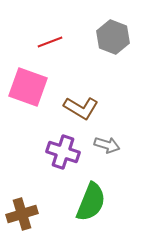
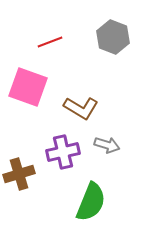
purple cross: rotated 32 degrees counterclockwise
brown cross: moved 3 px left, 40 px up
